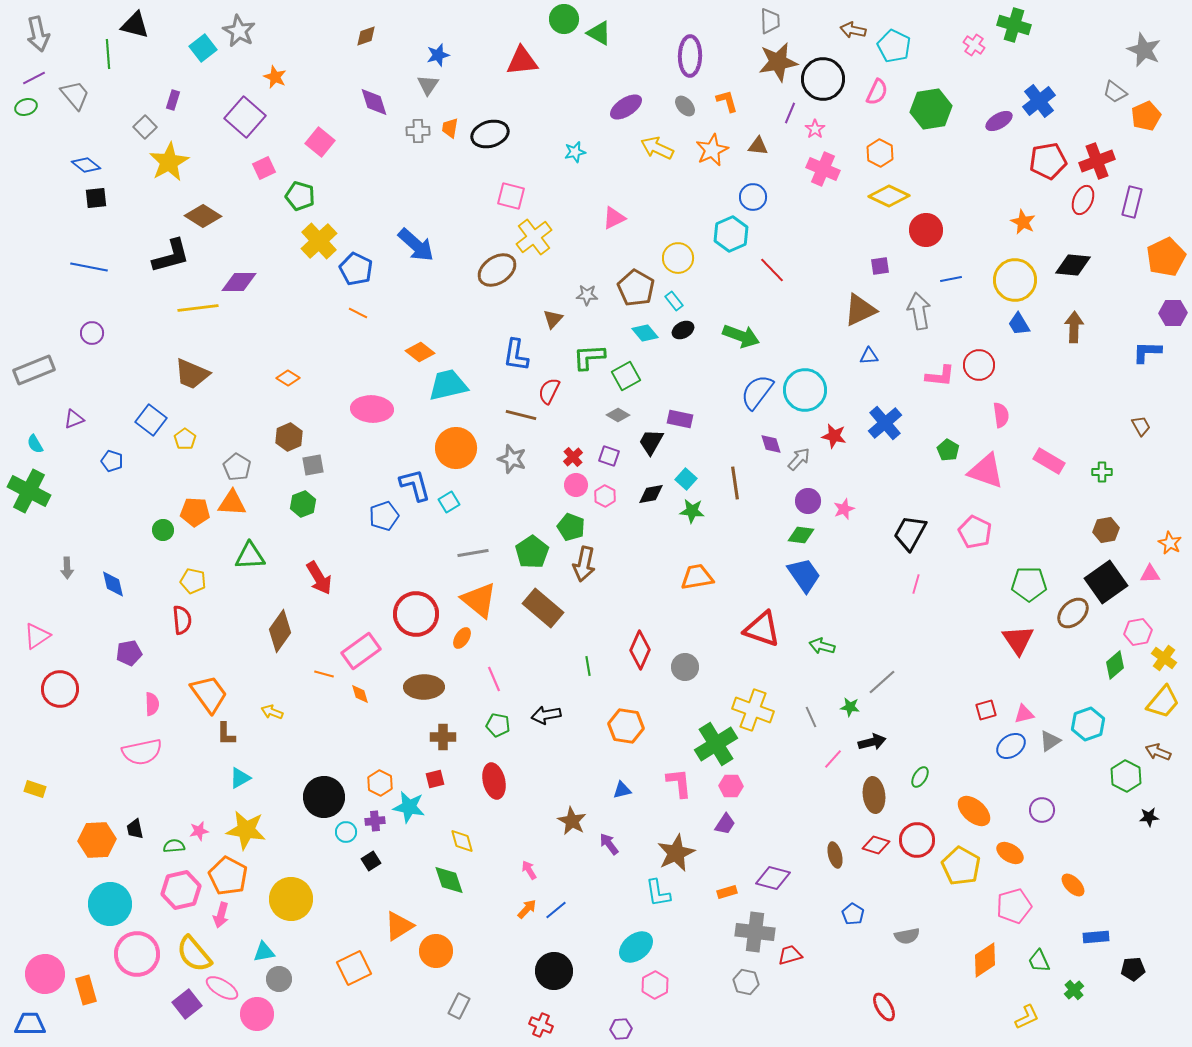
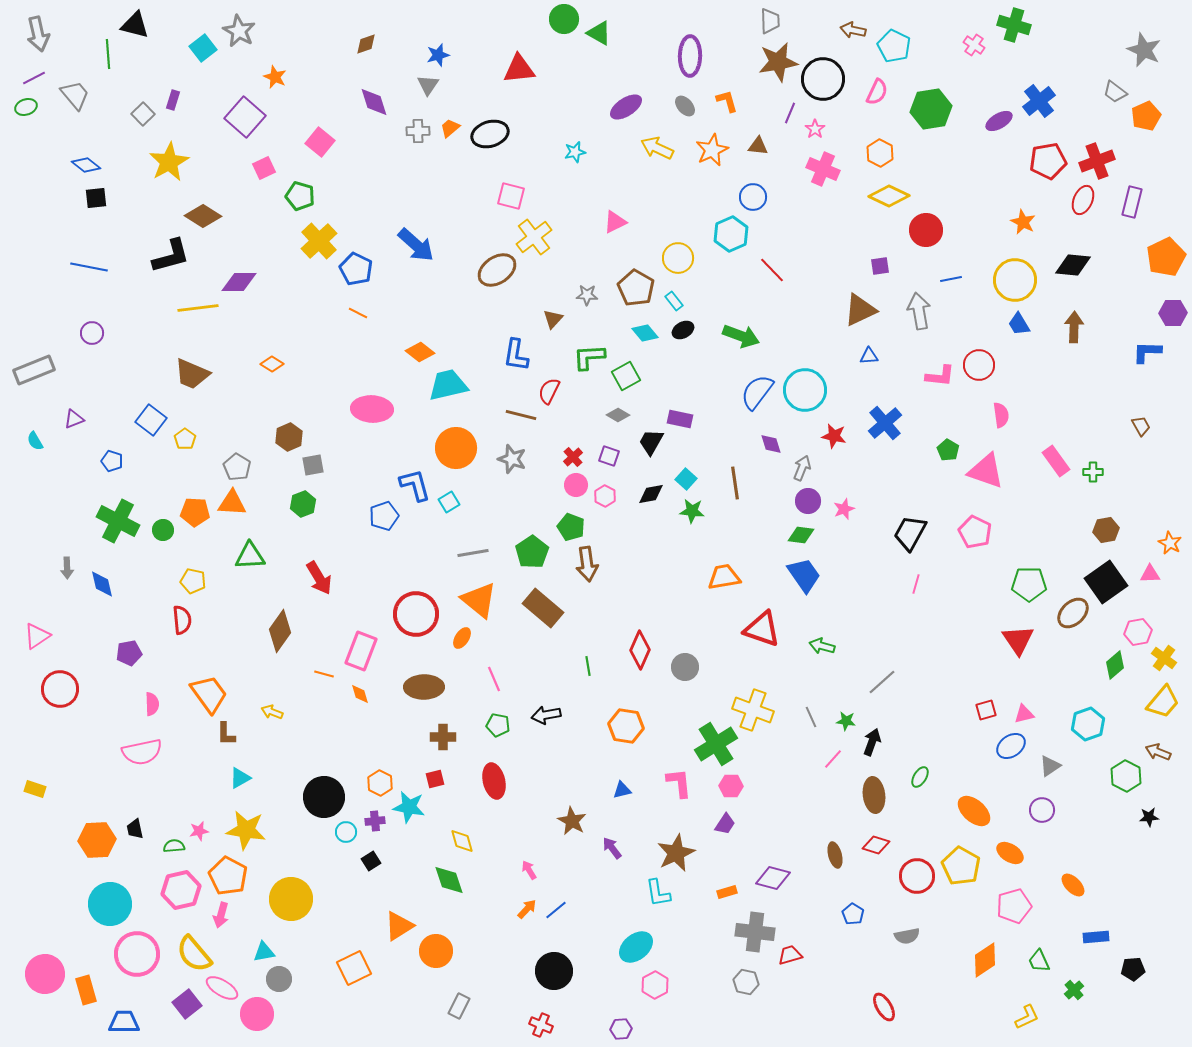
brown diamond at (366, 36): moved 8 px down
red triangle at (522, 61): moved 3 px left, 8 px down
gray square at (145, 127): moved 2 px left, 13 px up
orange trapezoid at (450, 128): rotated 40 degrees clockwise
pink triangle at (614, 218): moved 1 px right, 4 px down
orange diamond at (288, 378): moved 16 px left, 14 px up
cyan semicircle at (35, 444): moved 3 px up
gray arrow at (799, 459): moved 3 px right, 9 px down; rotated 20 degrees counterclockwise
pink rectangle at (1049, 461): moved 7 px right; rotated 24 degrees clockwise
green cross at (1102, 472): moved 9 px left
green cross at (29, 491): moved 89 px right, 30 px down
brown arrow at (584, 564): moved 3 px right; rotated 20 degrees counterclockwise
orange trapezoid at (697, 577): moved 27 px right
blue diamond at (113, 584): moved 11 px left
pink rectangle at (361, 651): rotated 33 degrees counterclockwise
green star at (850, 707): moved 4 px left, 14 px down
gray triangle at (1050, 741): moved 25 px down
black arrow at (872, 742): rotated 56 degrees counterclockwise
red circle at (917, 840): moved 36 px down
purple arrow at (609, 844): moved 3 px right, 4 px down
blue trapezoid at (30, 1024): moved 94 px right, 2 px up
